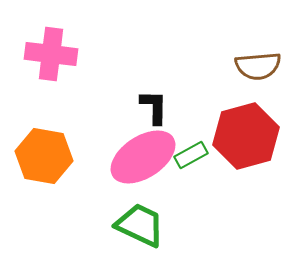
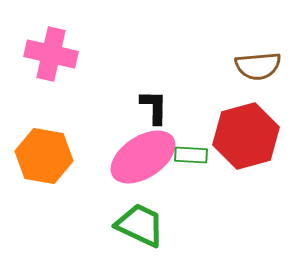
pink cross: rotated 6 degrees clockwise
green rectangle: rotated 32 degrees clockwise
